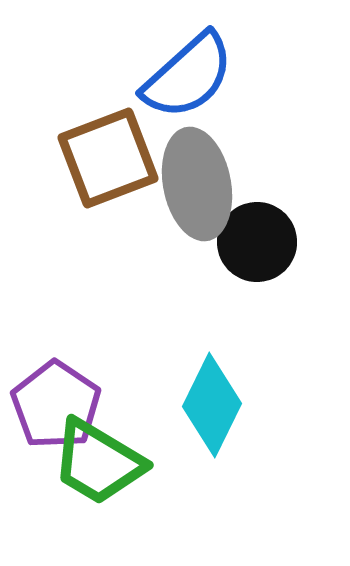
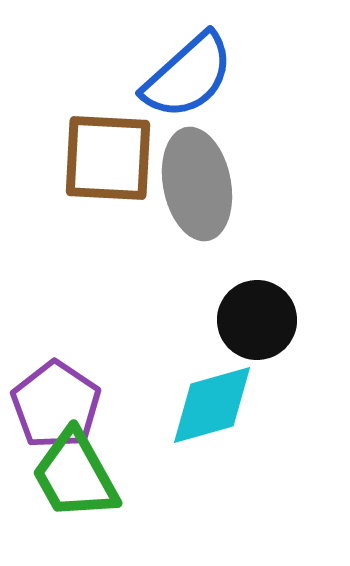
brown square: rotated 24 degrees clockwise
black circle: moved 78 px down
cyan diamond: rotated 48 degrees clockwise
green trapezoid: moved 23 px left, 13 px down; rotated 30 degrees clockwise
